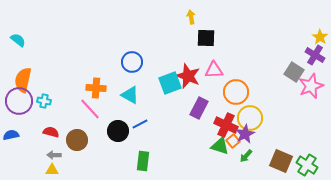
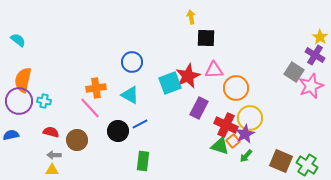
red star: rotated 25 degrees clockwise
orange cross: rotated 12 degrees counterclockwise
orange circle: moved 4 px up
pink line: moved 1 px up
